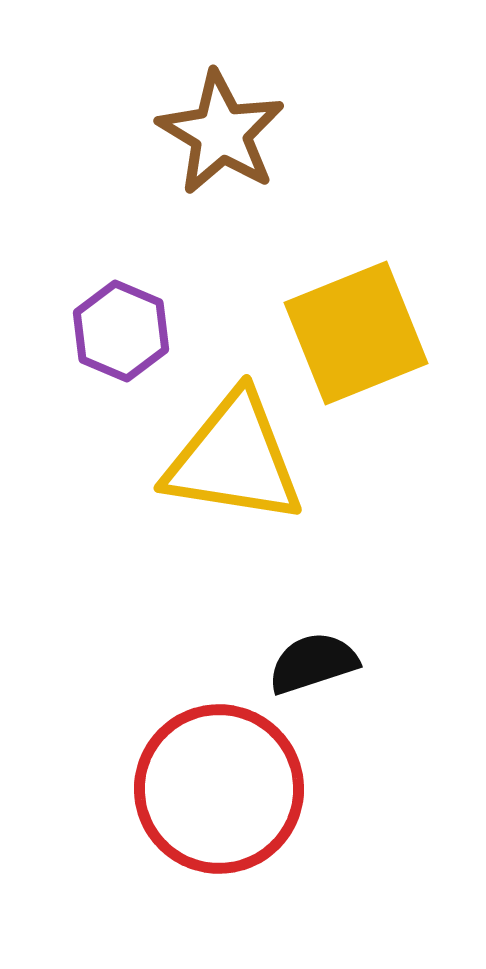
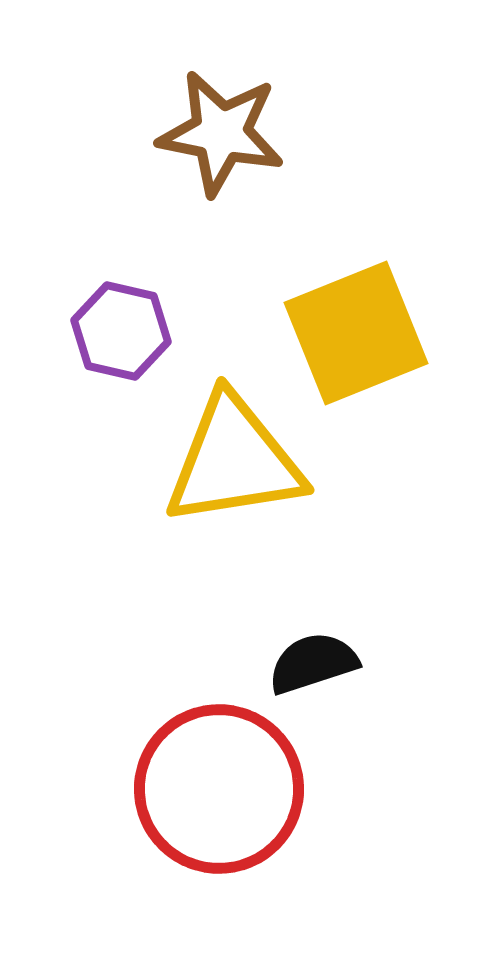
brown star: rotated 20 degrees counterclockwise
purple hexagon: rotated 10 degrees counterclockwise
yellow triangle: moved 2 px down; rotated 18 degrees counterclockwise
